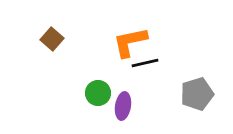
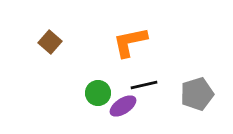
brown square: moved 2 px left, 3 px down
black line: moved 1 px left, 22 px down
purple ellipse: rotated 48 degrees clockwise
